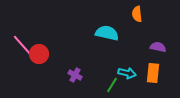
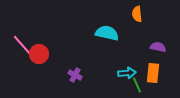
cyan arrow: rotated 18 degrees counterclockwise
green line: moved 25 px right; rotated 56 degrees counterclockwise
